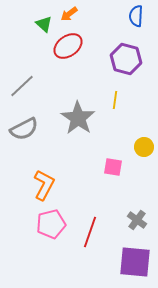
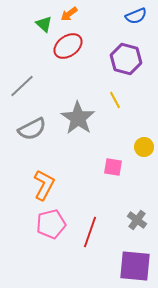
blue semicircle: rotated 115 degrees counterclockwise
yellow line: rotated 36 degrees counterclockwise
gray semicircle: moved 8 px right
purple square: moved 4 px down
